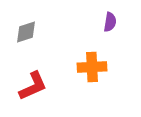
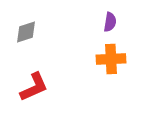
orange cross: moved 19 px right, 8 px up
red L-shape: moved 1 px right, 1 px down
